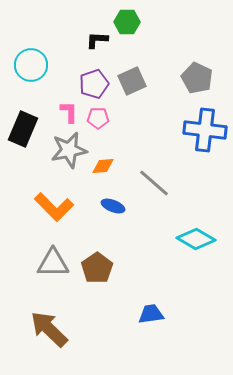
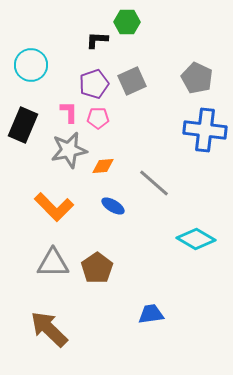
black rectangle: moved 4 px up
blue ellipse: rotated 10 degrees clockwise
